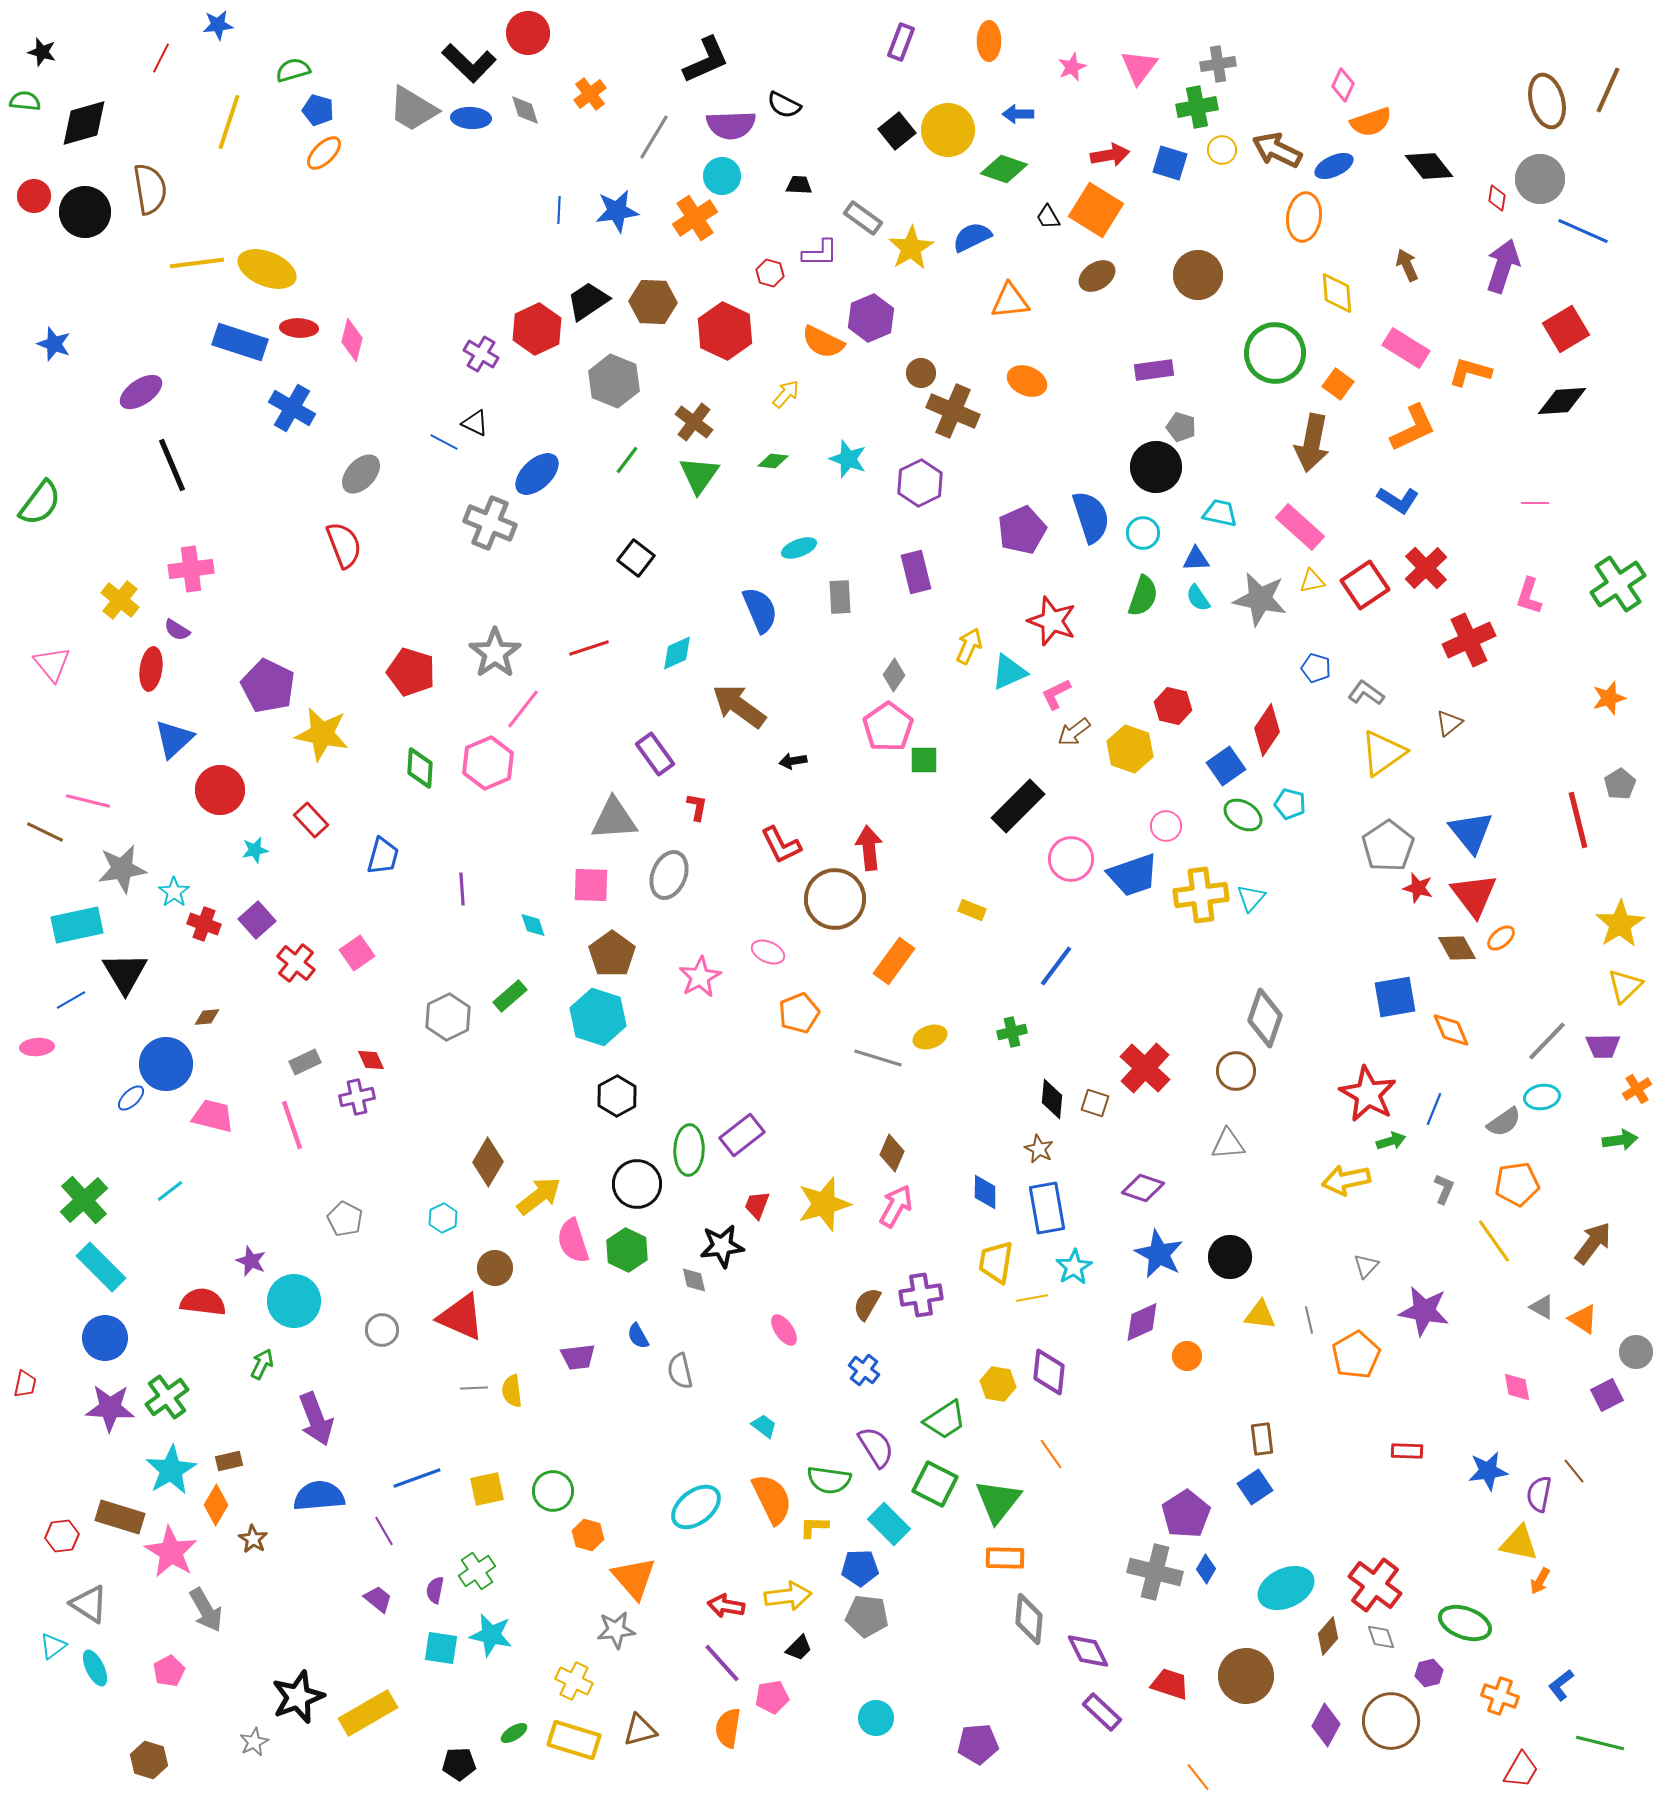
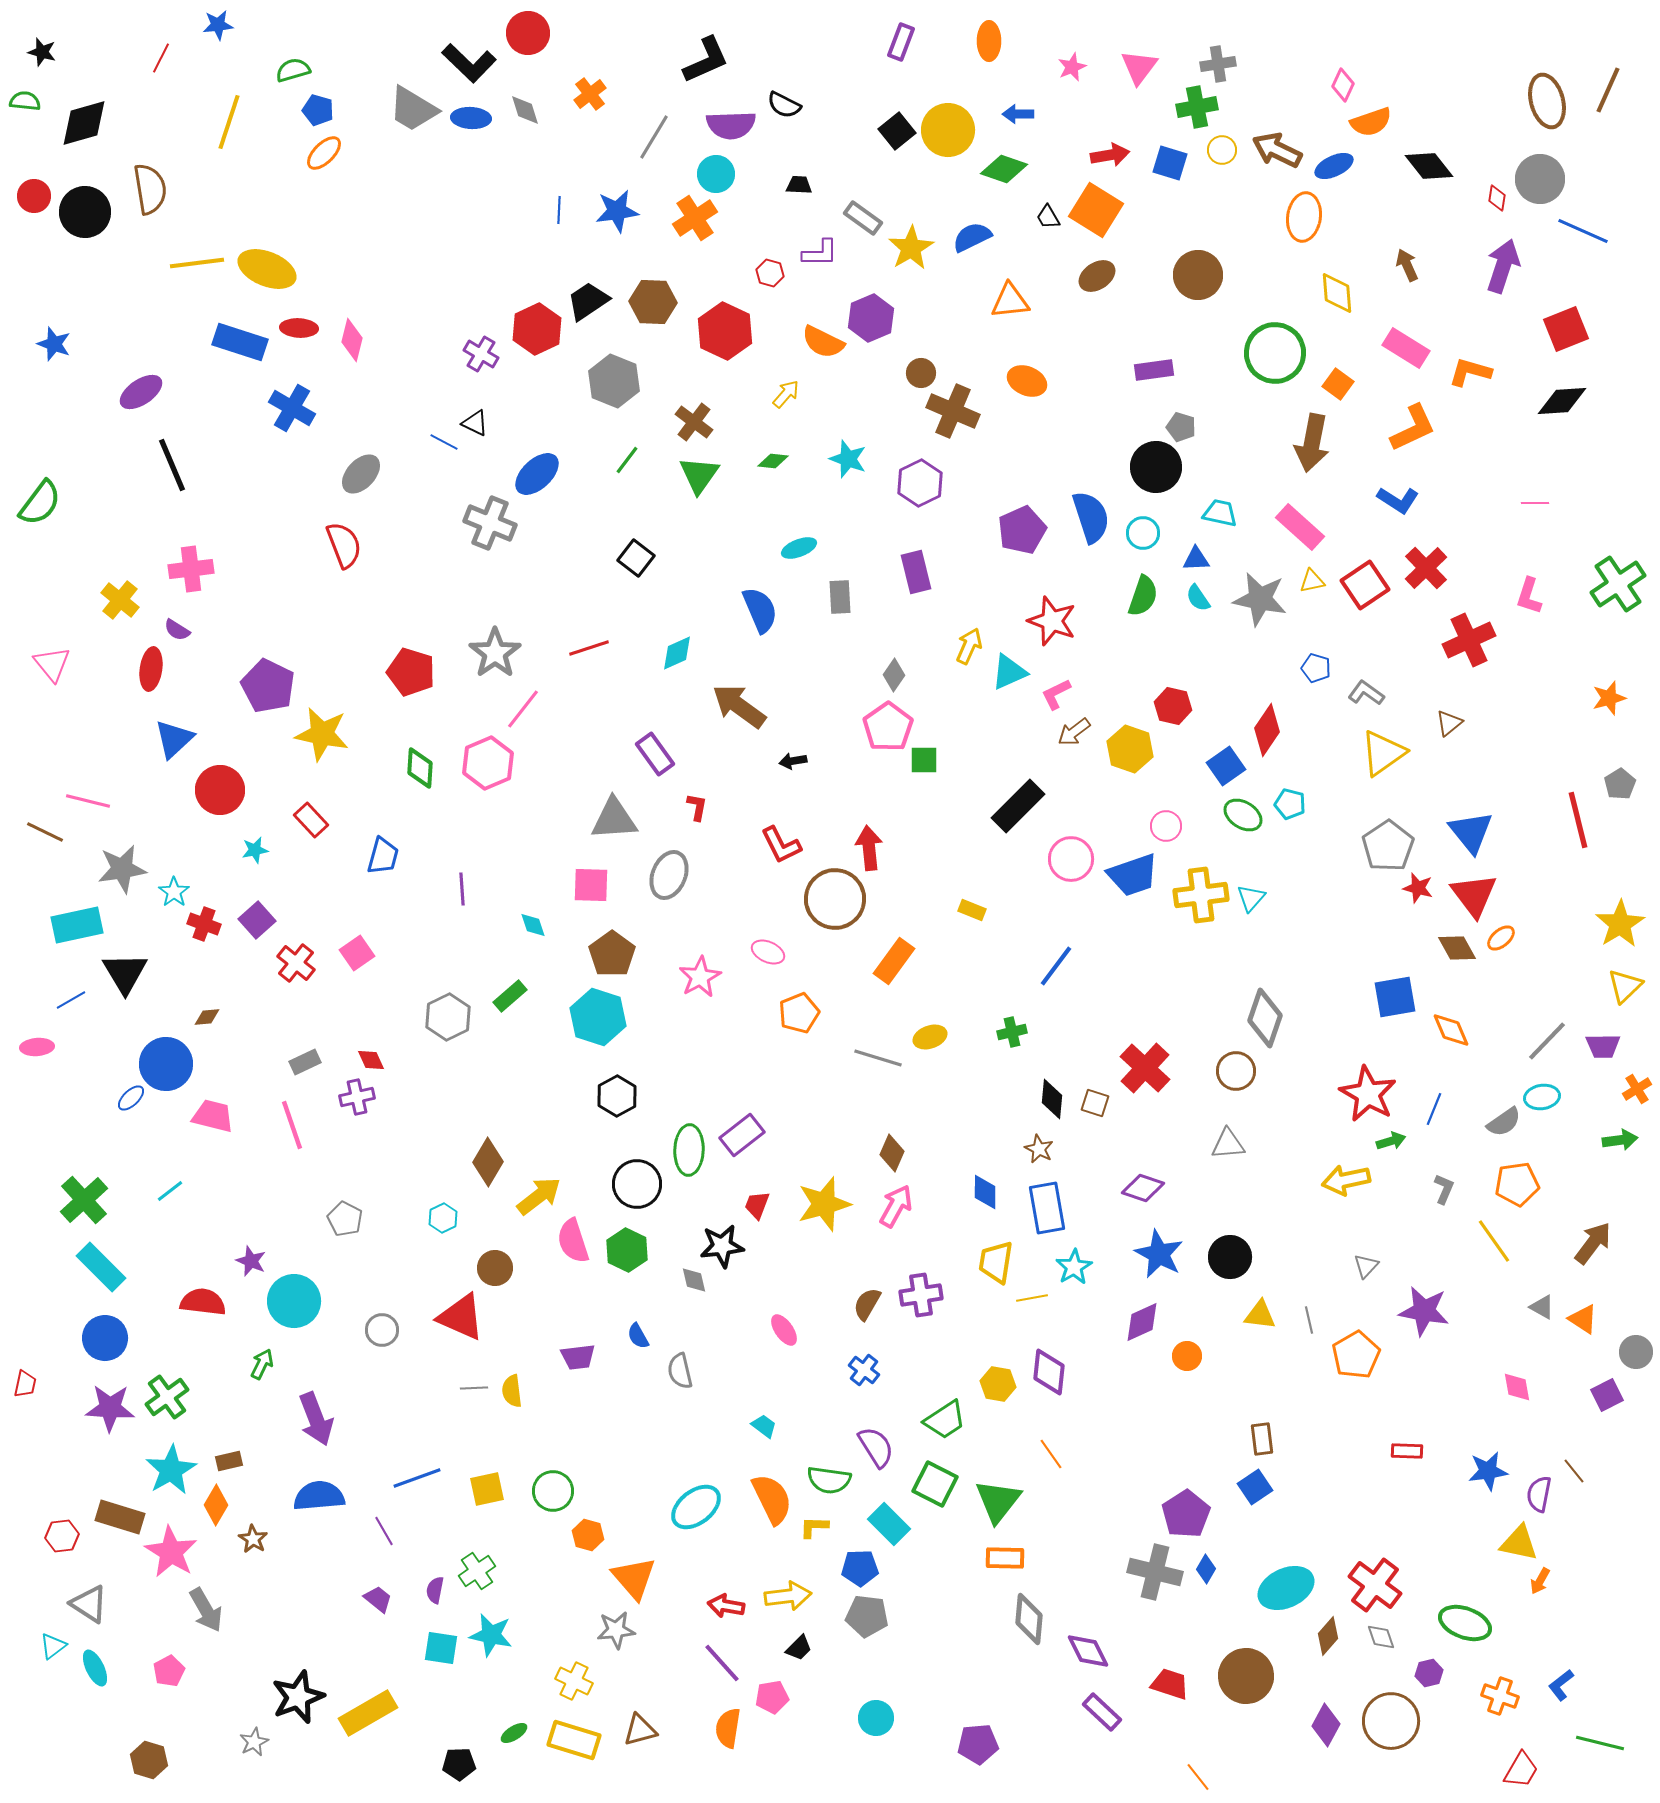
cyan circle at (722, 176): moved 6 px left, 2 px up
red square at (1566, 329): rotated 9 degrees clockwise
